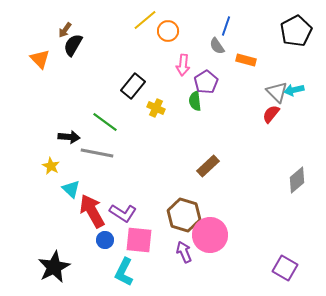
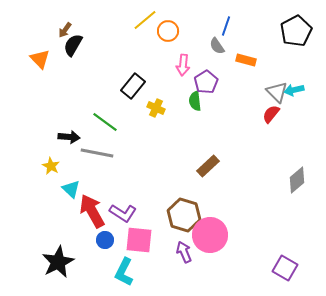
black star: moved 4 px right, 5 px up
